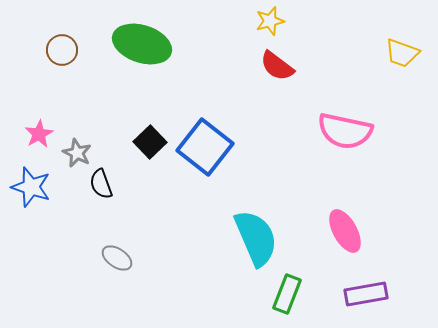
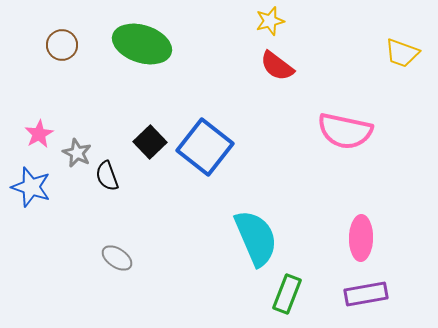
brown circle: moved 5 px up
black semicircle: moved 6 px right, 8 px up
pink ellipse: moved 16 px right, 7 px down; rotated 30 degrees clockwise
